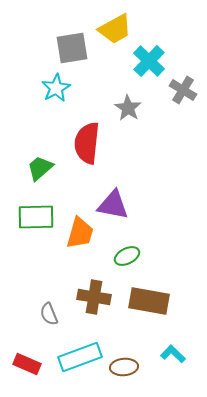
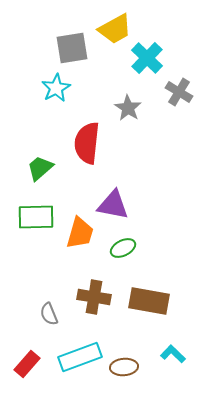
cyan cross: moved 2 px left, 3 px up
gray cross: moved 4 px left, 2 px down
green ellipse: moved 4 px left, 8 px up
red rectangle: rotated 72 degrees counterclockwise
